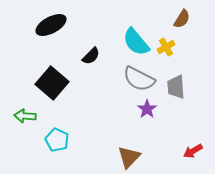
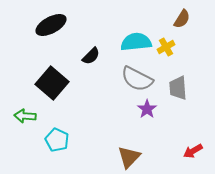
cyan semicircle: rotated 124 degrees clockwise
gray semicircle: moved 2 px left
gray trapezoid: moved 2 px right, 1 px down
